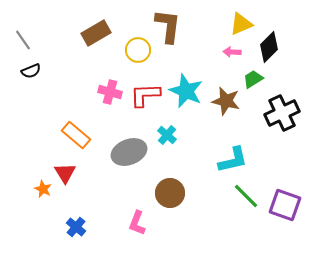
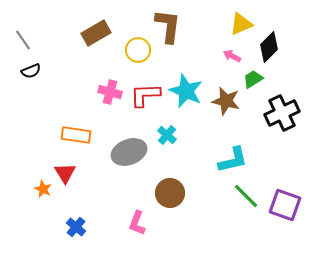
pink arrow: moved 4 px down; rotated 24 degrees clockwise
orange rectangle: rotated 32 degrees counterclockwise
